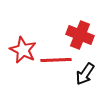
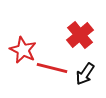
red cross: rotated 28 degrees clockwise
red line: moved 4 px left, 8 px down; rotated 16 degrees clockwise
